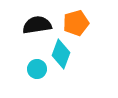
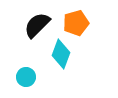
black semicircle: rotated 36 degrees counterclockwise
cyan circle: moved 11 px left, 8 px down
